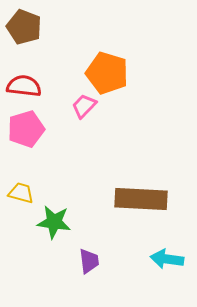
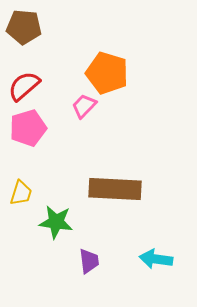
brown pentagon: rotated 16 degrees counterclockwise
red semicircle: rotated 48 degrees counterclockwise
pink pentagon: moved 2 px right, 1 px up
yellow trapezoid: rotated 92 degrees clockwise
brown rectangle: moved 26 px left, 10 px up
green star: moved 2 px right
cyan arrow: moved 11 px left
